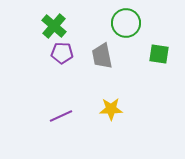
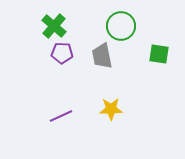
green circle: moved 5 px left, 3 px down
